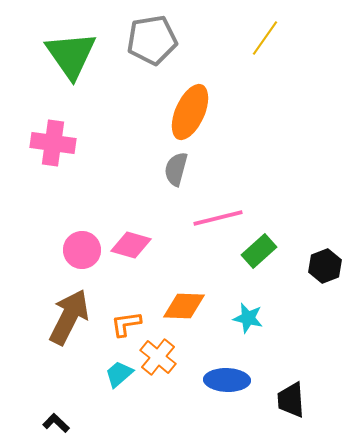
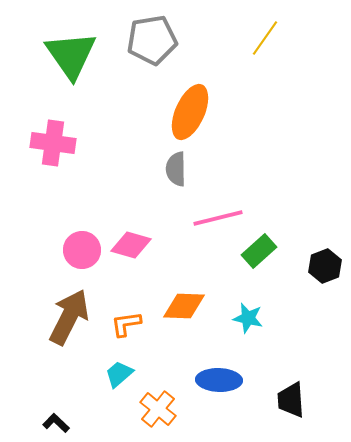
gray semicircle: rotated 16 degrees counterclockwise
orange cross: moved 52 px down
blue ellipse: moved 8 px left
